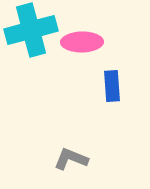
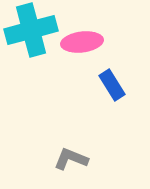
pink ellipse: rotated 6 degrees counterclockwise
blue rectangle: moved 1 px up; rotated 28 degrees counterclockwise
